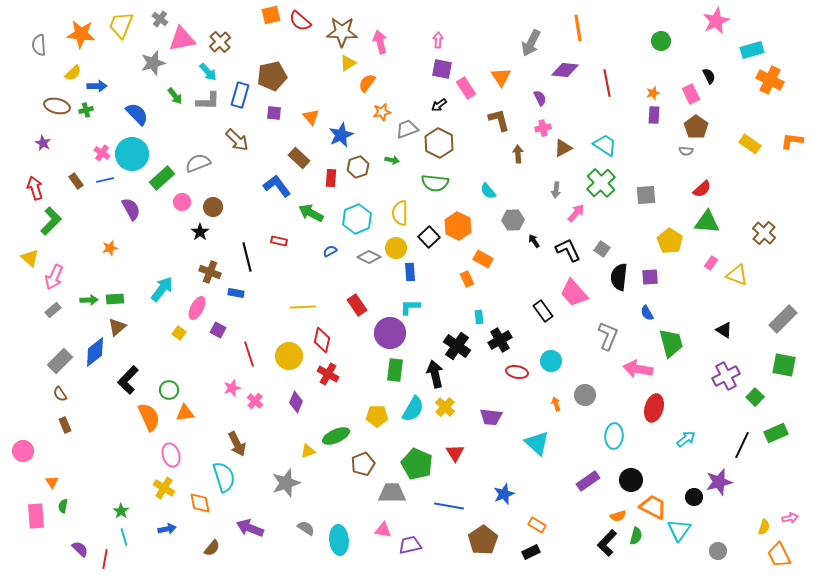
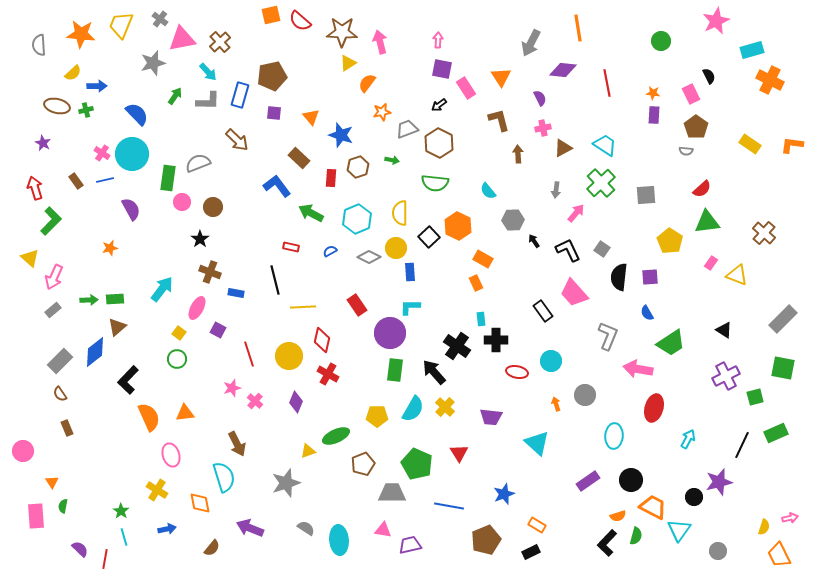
purple diamond at (565, 70): moved 2 px left
orange star at (653, 93): rotated 24 degrees clockwise
green arrow at (175, 96): rotated 108 degrees counterclockwise
blue star at (341, 135): rotated 30 degrees counterclockwise
orange L-shape at (792, 141): moved 4 px down
green rectangle at (162, 178): moved 6 px right; rotated 40 degrees counterclockwise
green triangle at (707, 222): rotated 12 degrees counterclockwise
black star at (200, 232): moved 7 px down
red rectangle at (279, 241): moved 12 px right, 6 px down
black line at (247, 257): moved 28 px right, 23 px down
orange rectangle at (467, 279): moved 9 px right, 4 px down
cyan rectangle at (479, 317): moved 2 px right, 2 px down
black cross at (500, 340): moved 4 px left; rotated 30 degrees clockwise
green trapezoid at (671, 343): rotated 72 degrees clockwise
green square at (784, 365): moved 1 px left, 3 px down
black arrow at (435, 374): moved 1 px left, 2 px up; rotated 28 degrees counterclockwise
green circle at (169, 390): moved 8 px right, 31 px up
green square at (755, 397): rotated 30 degrees clockwise
brown rectangle at (65, 425): moved 2 px right, 3 px down
cyan arrow at (686, 439): moved 2 px right; rotated 24 degrees counterclockwise
red triangle at (455, 453): moved 4 px right
yellow cross at (164, 488): moved 7 px left, 2 px down
brown pentagon at (483, 540): moved 3 px right; rotated 12 degrees clockwise
